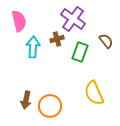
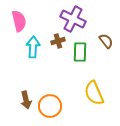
purple cross: rotated 10 degrees counterclockwise
brown cross: moved 1 px right, 2 px down
green rectangle: rotated 18 degrees counterclockwise
brown arrow: rotated 24 degrees counterclockwise
